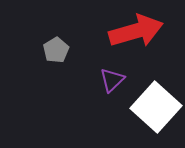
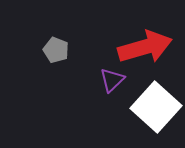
red arrow: moved 9 px right, 16 px down
gray pentagon: rotated 20 degrees counterclockwise
